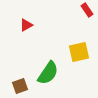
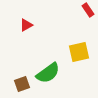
red rectangle: moved 1 px right
green semicircle: rotated 20 degrees clockwise
brown square: moved 2 px right, 2 px up
